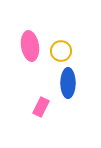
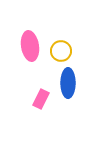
pink rectangle: moved 8 px up
